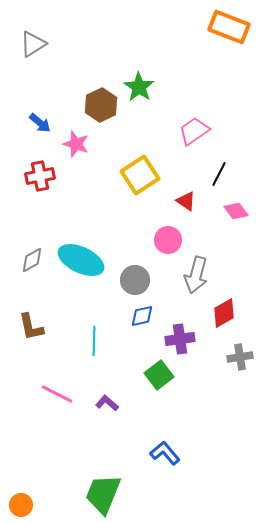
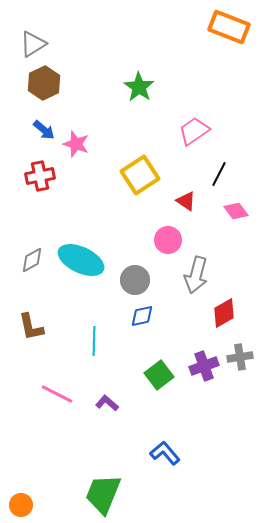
brown hexagon: moved 57 px left, 22 px up
blue arrow: moved 4 px right, 7 px down
purple cross: moved 24 px right, 27 px down; rotated 12 degrees counterclockwise
